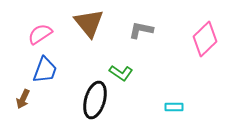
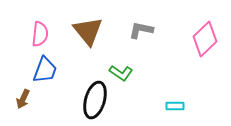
brown triangle: moved 1 px left, 8 px down
pink semicircle: rotated 130 degrees clockwise
cyan rectangle: moved 1 px right, 1 px up
